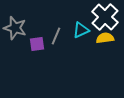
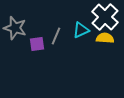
yellow semicircle: rotated 12 degrees clockwise
